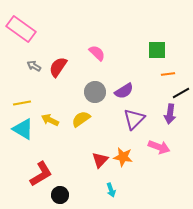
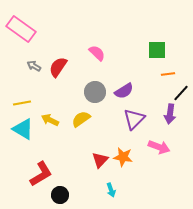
black line: rotated 18 degrees counterclockwise
